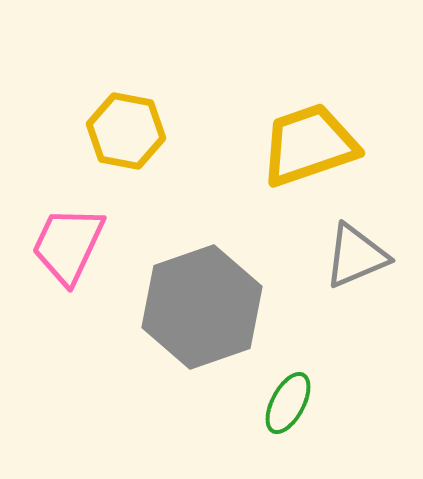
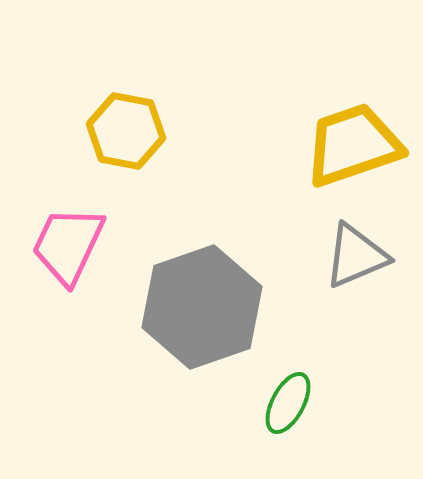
yellow trapezoid: moved 44 px right
